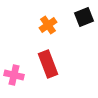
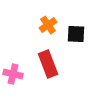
black square: moved 8 px left, 17 px down; rotated 24 degrees clockwise
pink cross: moved 1 px left, 1 px up
